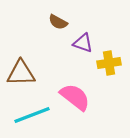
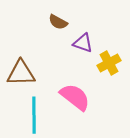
yellow cross: rotated 20 degrees counterclockwise
cyan line: moved 2 px right; rotated 69 degrees counterclockwise
